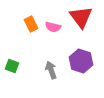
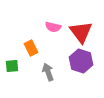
red triangle: moved 15 px down
orange rectangle: moved 24 px down
green square: rotated 24 degrees counterclockwise
gray arrow: moved 3 px left, 2 px down
